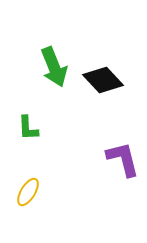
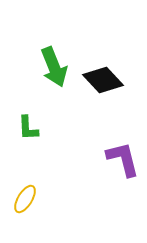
yellow ellipse: moved 3 px left, 7 px down
